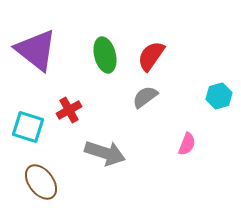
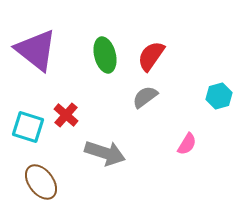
red cross: moved 3 px left, 5 px down; rotated 20 degrees counterclockwise
pink semicircle: rotated 10 degrees clockwise
